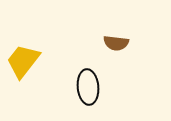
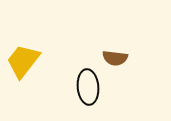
brown semicircle: moved 1 px left, 15 px down
